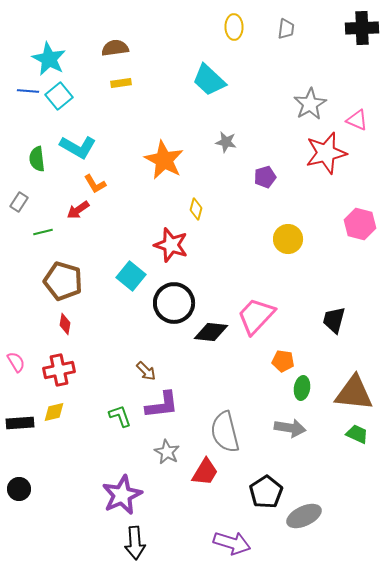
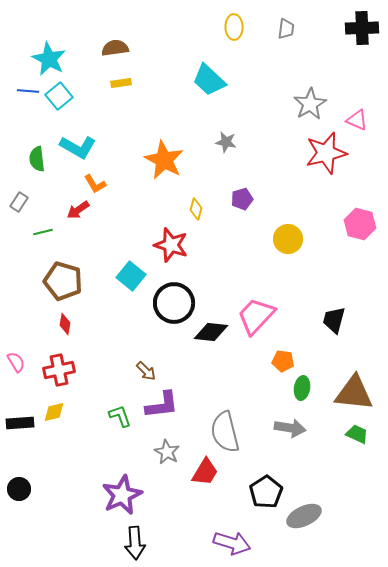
purple pentagon at (265, 177): moved 23 px left, 22 px down
